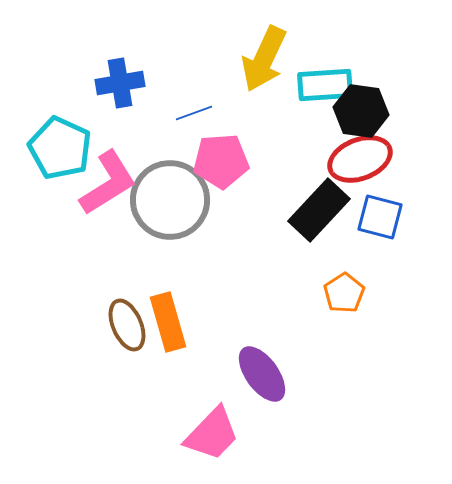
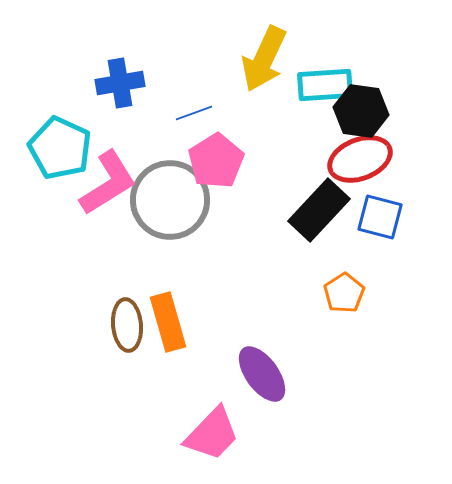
pink pentagon: moved 5 px left; rotated 28 degrees counterclockwise
brown ellipse: rotated 18 degrees clockwise
